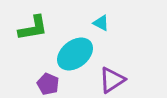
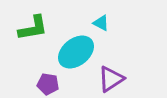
cyan ellipse: moved 1 px right, 2 px up
purple triangle: moved 1 px left, 1 px up
purple pentagon: rotated 15 degrees counterclockwise
